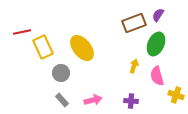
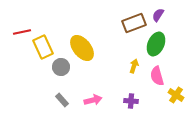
gray circle: moved 6 px up
yellow cross: rotated 14 degrees clockwise
